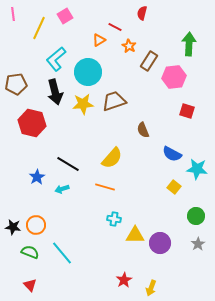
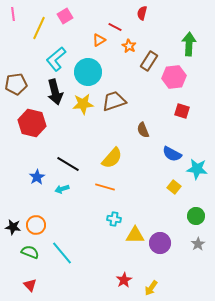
red square: moved 5 px left
yellow arrow: rotated 14 degrees clockwise
